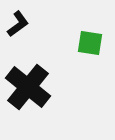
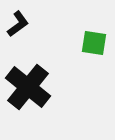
green square: moved 4 px right
